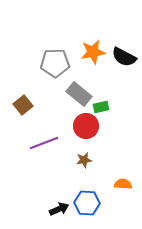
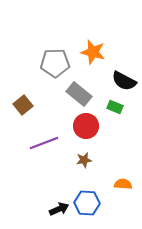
orange star: rotated 25 degrees clockwise
black semicircle: moved 24 px down
green rectangle: moved 14 px right; rotated 35 degrees clockwise
